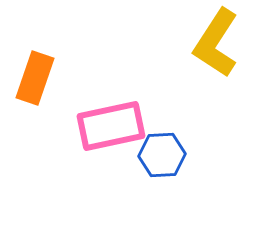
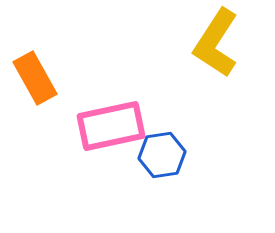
orange rectangle: rotated 48 degrees counterclockwise
blue hexagon: rotated 6 degrees counterclockwise
